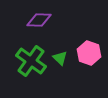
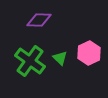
pink hexagon: rotated 15 degrees clockwise
green cross: moved 1 px left
